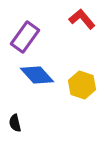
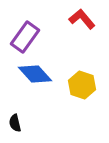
blue diamond: moved 2 px left, 1 px up
